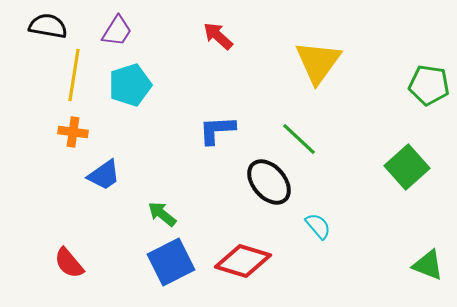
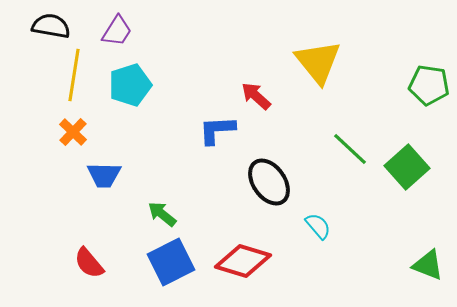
black semicircle: moved 3 px right
red arrow: moved 38 px right, 60 px down
yellow triangle: rotated 15 degrees counterclockwise
orange cross: rotated 36 degrees clockwise
green line: moved 51 px right, 10 px down
blue trapezoid: rotated 36 degrees clockwise
black ellipse: rotated 6 degrees clockwise
red semicircle: moved 20 px right
